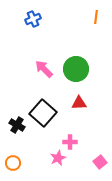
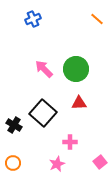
orange line: moved 1 px right, 2 px down; rotated 56 degrees counterclockwise
black cross: moved 3 px left
pink star: moved 1 px left, 6 px down
